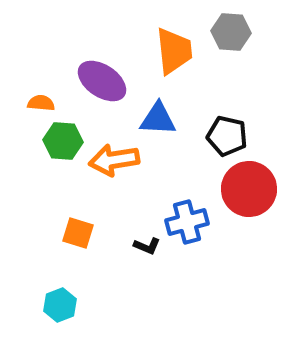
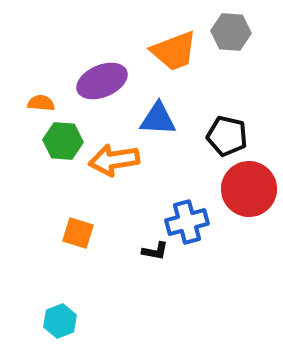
orange trapezoid: rotated 75 degrees clockwise
purple ellipse: rotated 57 degrees counterclockwise
black L-shape: moved 8 px right, 5 px down; rotated 12 degrees counterclockwise
cyan hexagon: moved 16 px down
